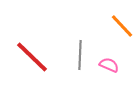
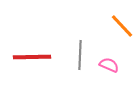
red line: rotated 45 degrees counterclockwise
